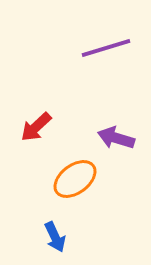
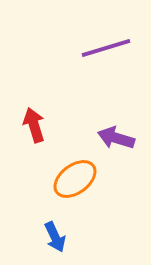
red arrow: moved 2 px left, 2 px up; rotated 116 degrees clockwise
